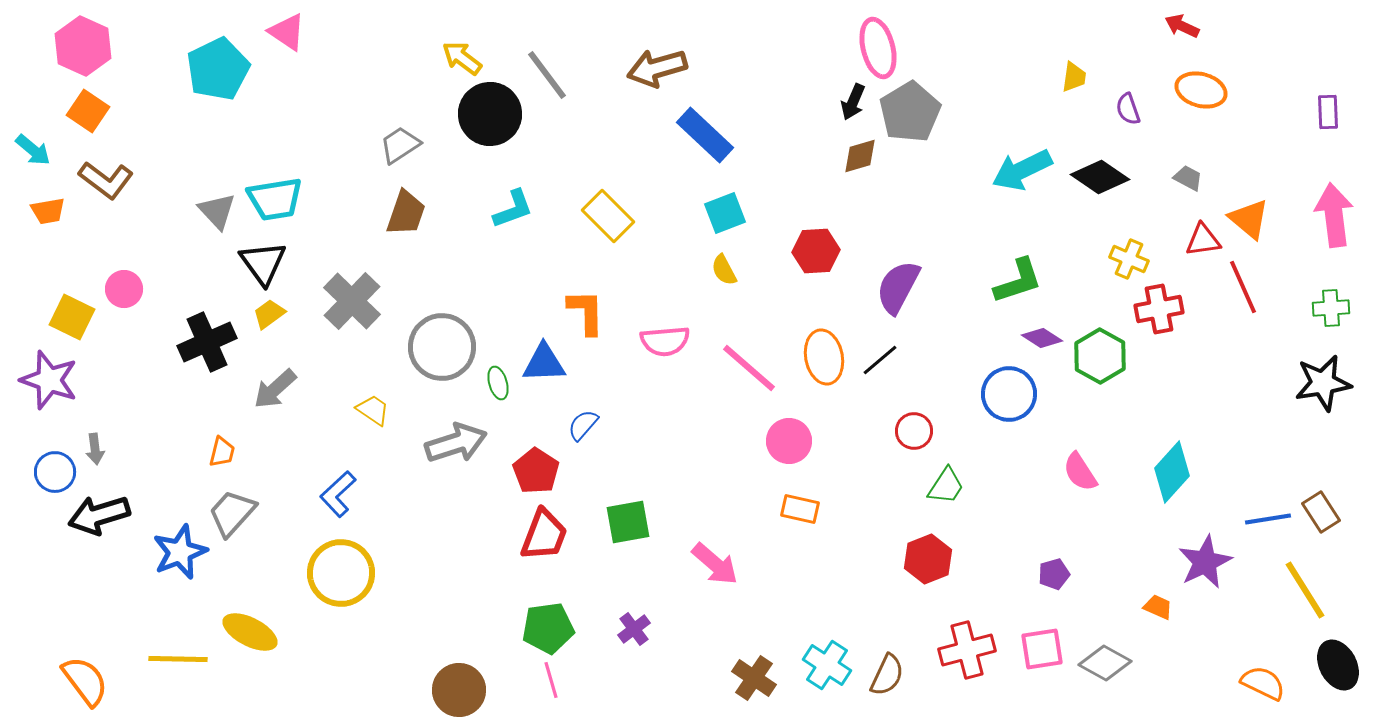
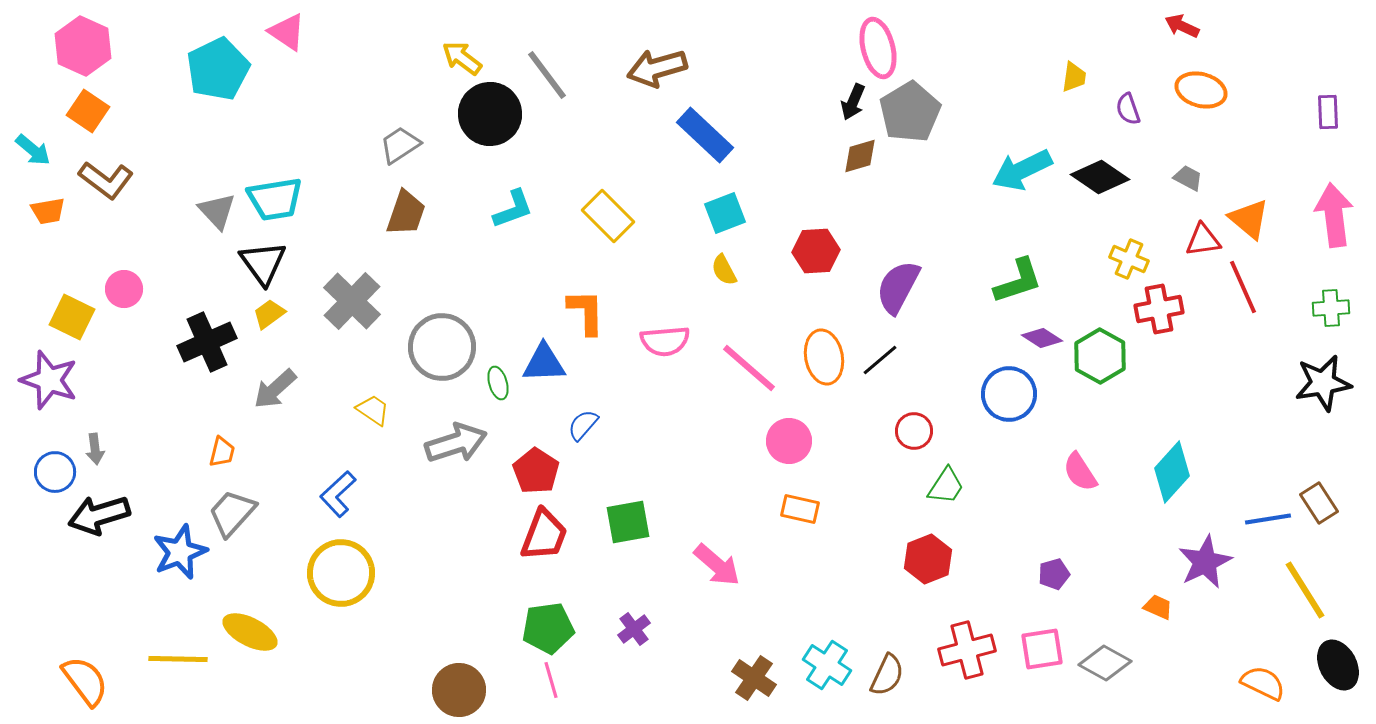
brown rectangle at (1321, 512): moved 2 px left, 9 px up
pink arrow at (715, 564): moved 2 px right, 1 px down
